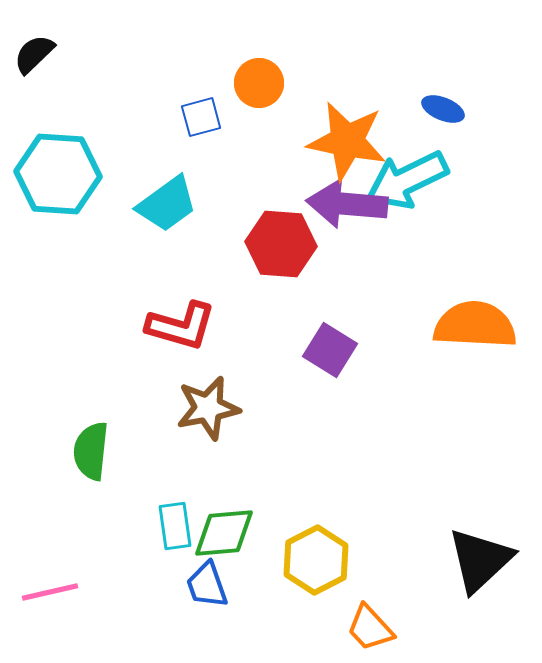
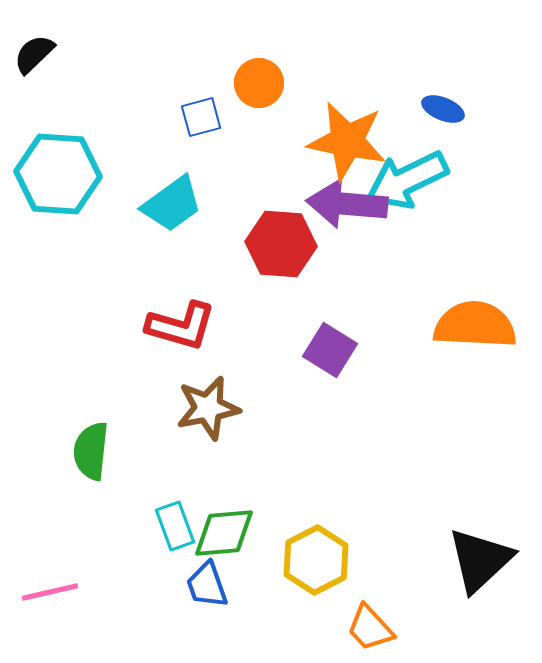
cyan trapezoid: moved 5 px right
cyan rectangle: rotated 12 degrees counterclockwise
